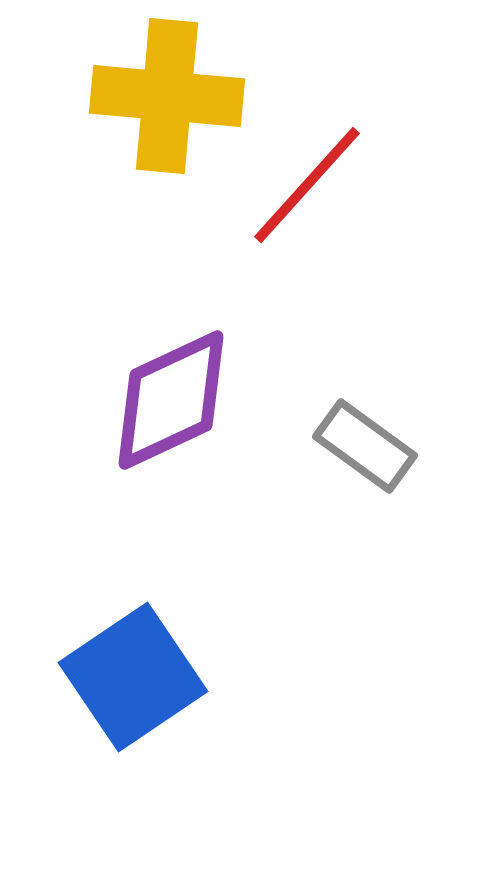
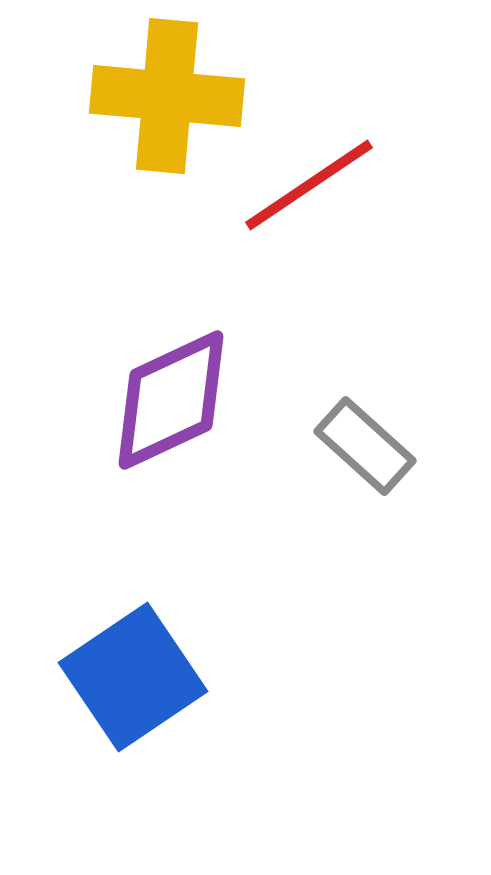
red line: moved 2 px right; rotated 14 degrees clockwise
gray rectangle: rotated 6 degrees clockwise
